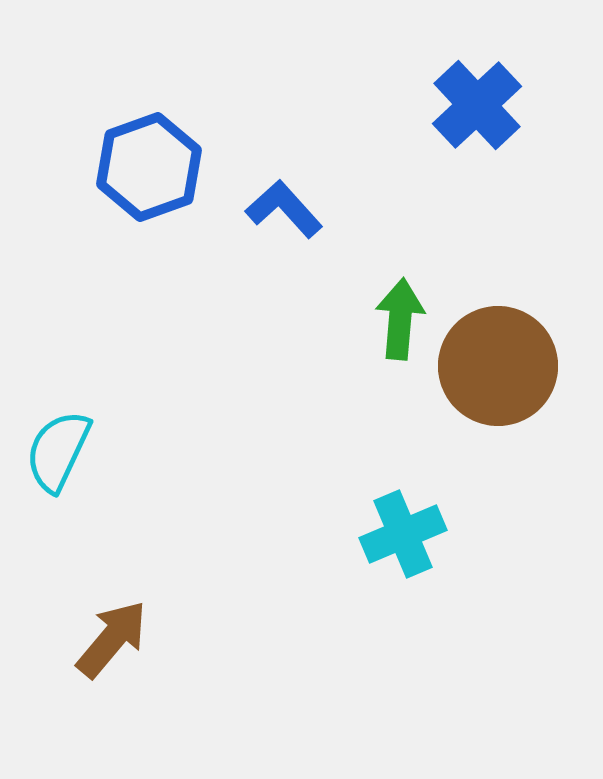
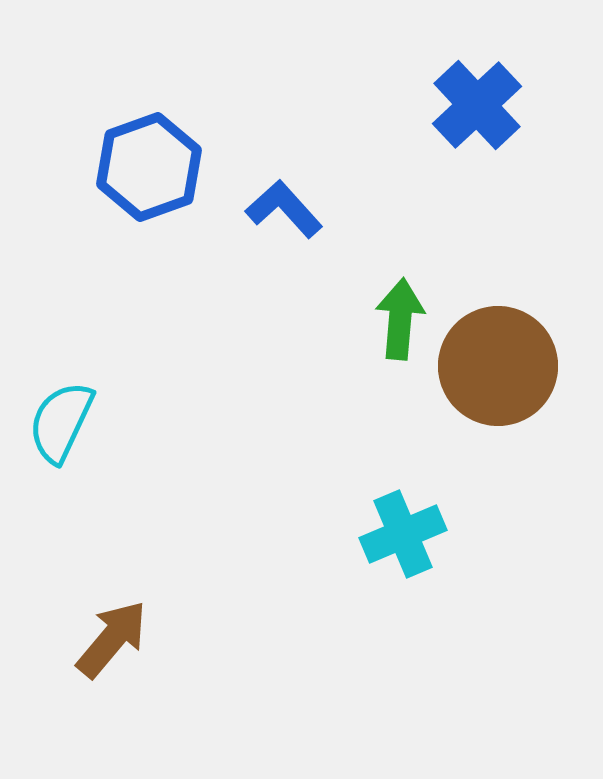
cyan semicircle: moved 3 px right, 29 px up
